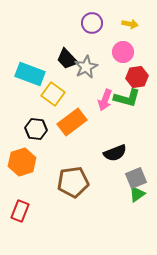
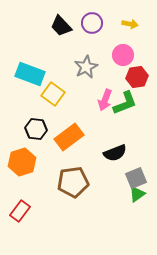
pink circle: moved 3 px down
black trapezoid: moved 6 px left, 33 px up
green L-shape: moved 2 px left, 5 px down; rotated 36 degrees counterclockwise
orange rectangle: moved 3 px left, 15 px down
red rectangle: rotated 15 degrees clockwise
